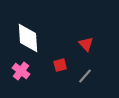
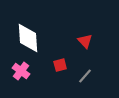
red triangle: moved 1 px left, 3 px up
